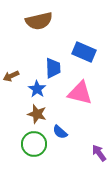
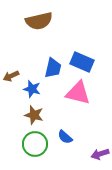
blue rectangle: moved 2 px left, 10 px down
blue trapezoid: rotated 15 degrees clockwise
blue star: moved 5 px left; rotated 18 degrees counterclockwise
pink triangle: moved 2 px left
brown star: moved 3 px left, 1 px down
blue semicircle: moved 5 px right, 5 px down
green circle: moved 1 px right
purple arrow: moved 1 px right, 1 px down; rotated 72 degrees counterclockwise
